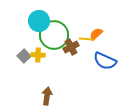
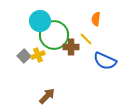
cyan circle: moved 1 px right
orange semicircle: moved 15 px up; rotated 40 degrees counterclockwise
yellow line: rotated 40 degrees clockwise
brown cross: rotated 28 degrees clockwise
yellow cross: rotated 24 degrees counterclockwise
brown arrow: rotated 36 degrees clockwise
